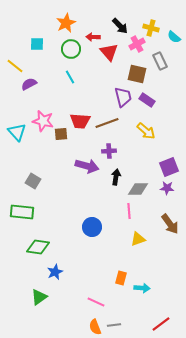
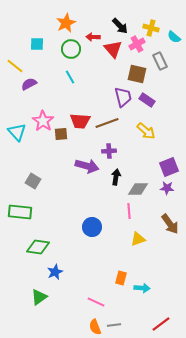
red triangle at (109, 52): moved 4 px right, 3 px up
pink star at (43, 121): rotated 20 degrees clockwise
green rectangle at (22, 212): moved 2 px left
